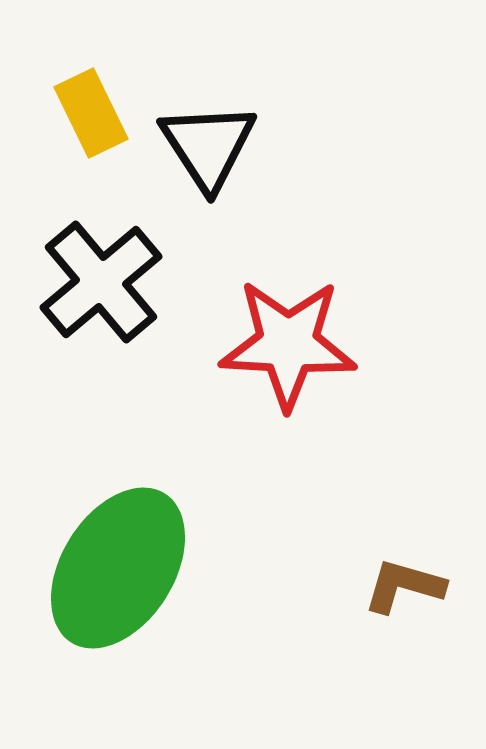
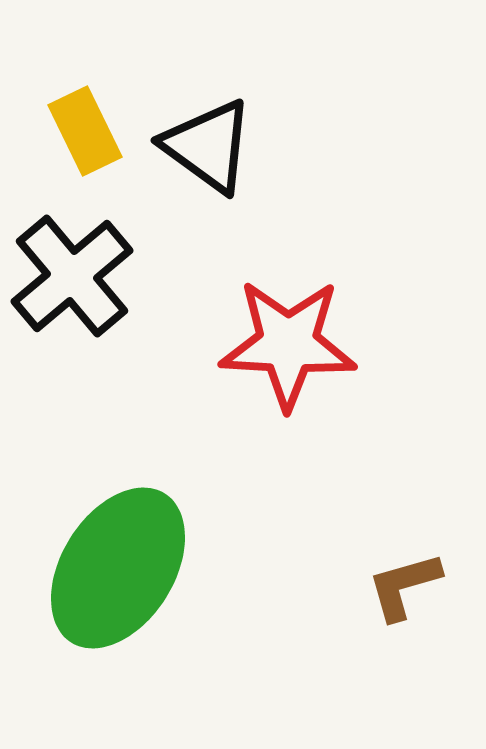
yellow rectangle: moved 6 px left, 18 px down
black triangle: rotated 21 degrees counterclockwise
black cross: moved 29 px left, 6 px up
brown L-shape: rotated 32 degrees counterclockwise
